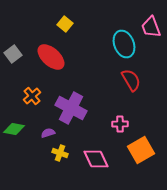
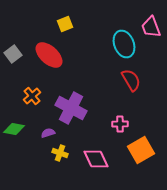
yellow square: rotated 28 degrees clockwise
red ellipse: moved 2 px left, 2 px up
